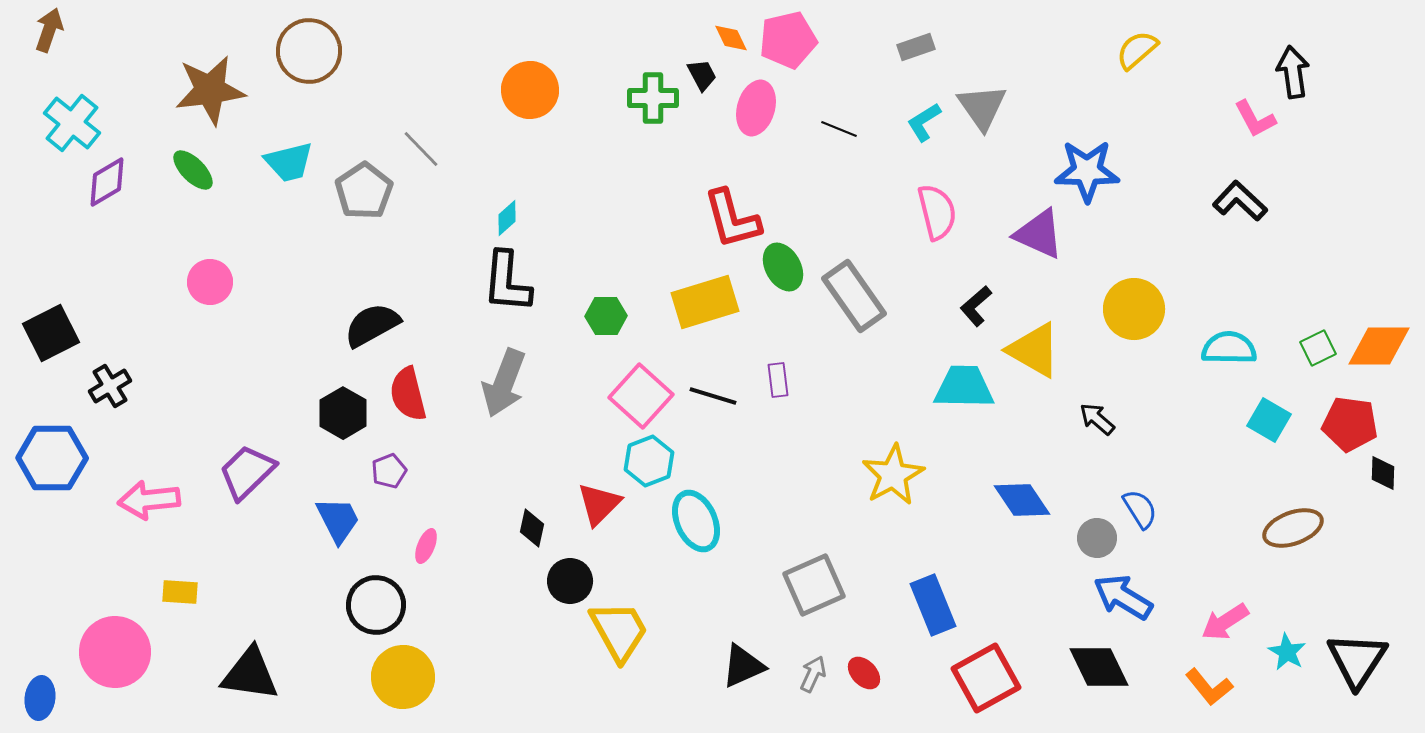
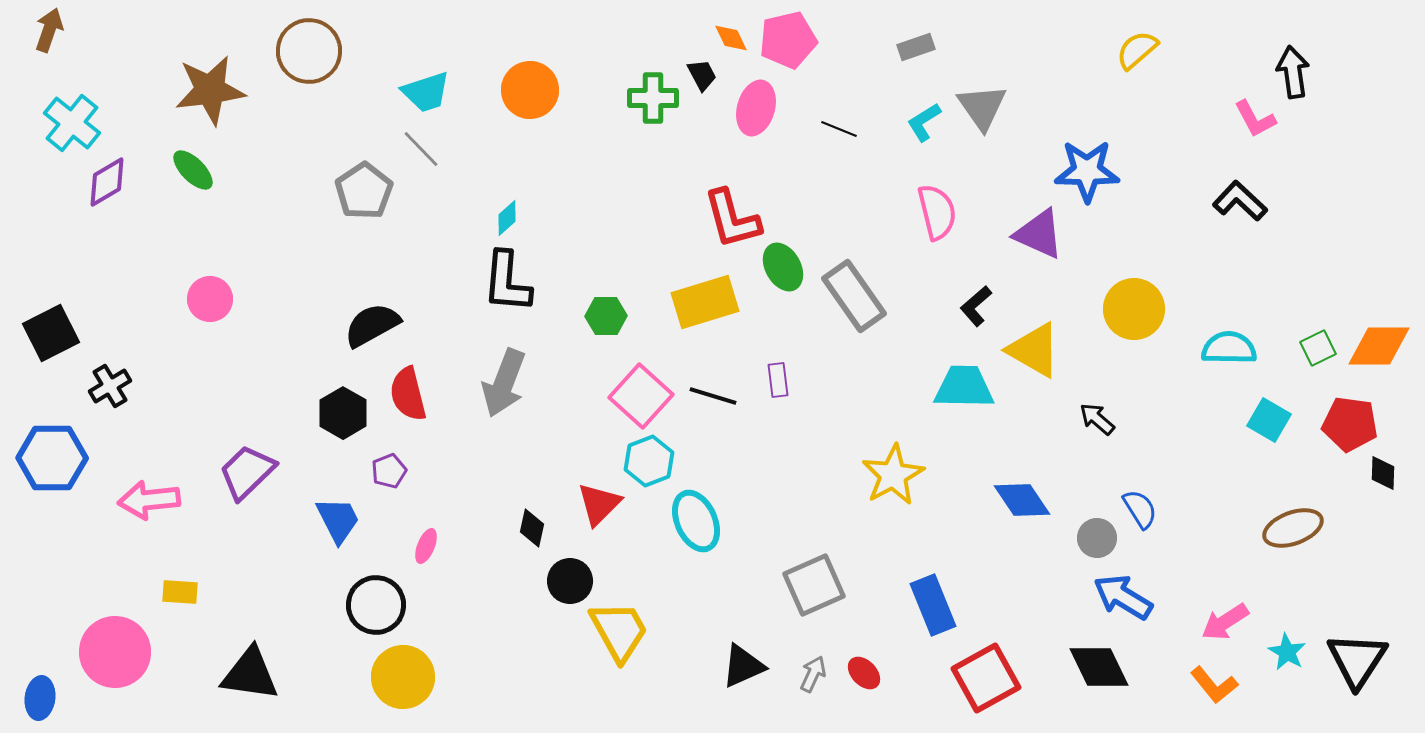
cyan trapezoid at (289, 162): moved 137 px right, 70 px up; rotated 4 degrees counterclockwise
pink circle at (210, 282): moved 17 px down
orange L-shape at (1209, 687): moved 5 px right, 2 px up
